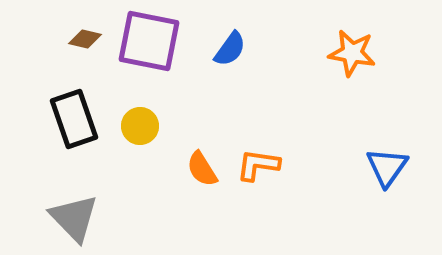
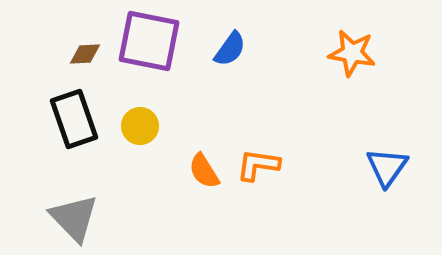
brown diamond: moved 15 px down; rotated 16 degrees counterclockwise
orange semicircle: moved 2 px right, 2 px down
